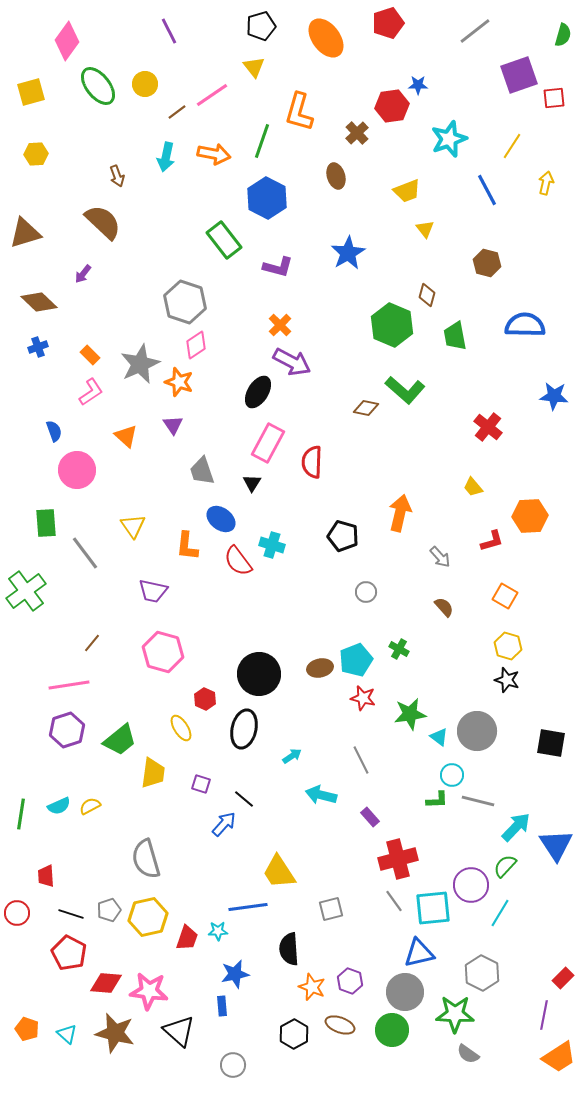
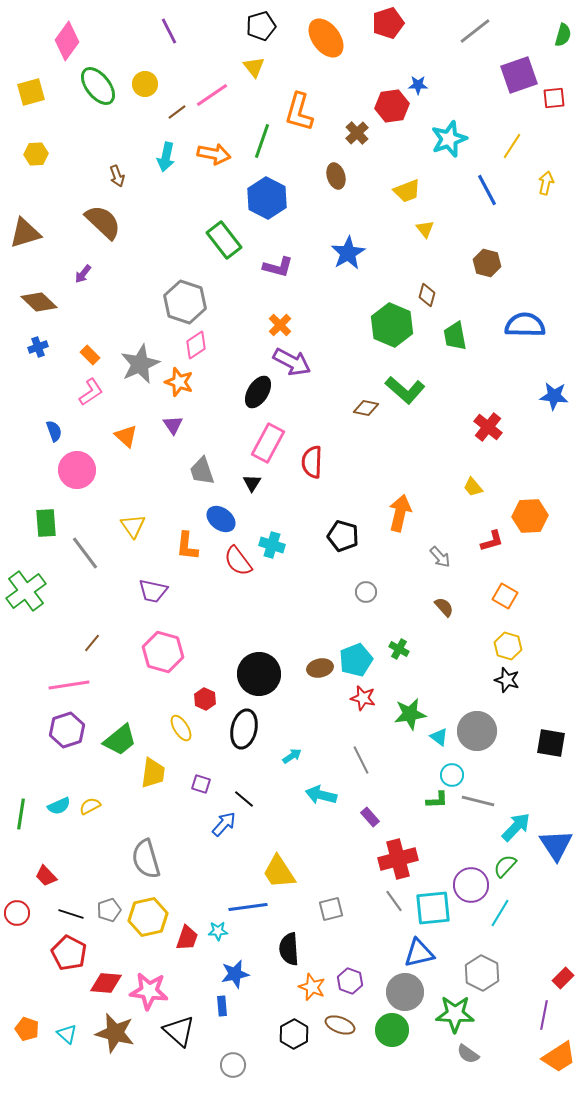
red trapezoid at (46, 876): rotated 40 degrees counterclockwise
